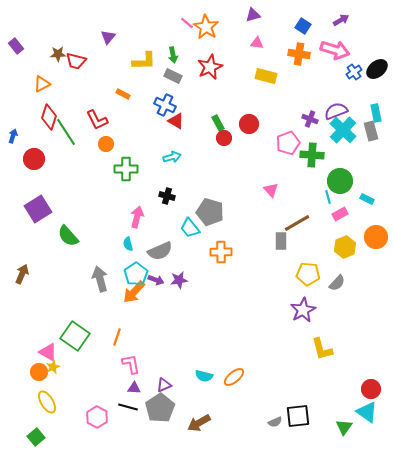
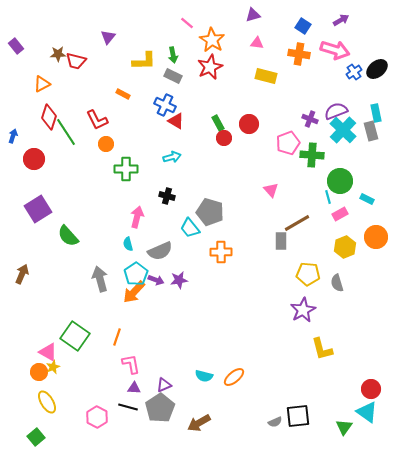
orange star at (206, 27): moved 6 px right, 13 px down
gray semicircle at (337, 283): rotated 120 degrees clockwise
